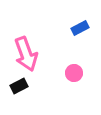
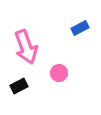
pink arrow: moved 7 px up
pink circle: moved 15 px left
